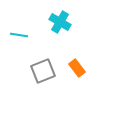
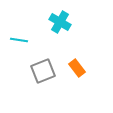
cyan line: moved 5 px down
